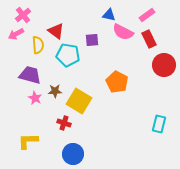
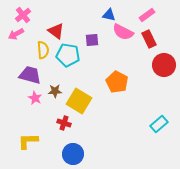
yellow semicircle: moved 5 px right, 5 px down
cyan rectangle: rotated 36 degrees clockwise
